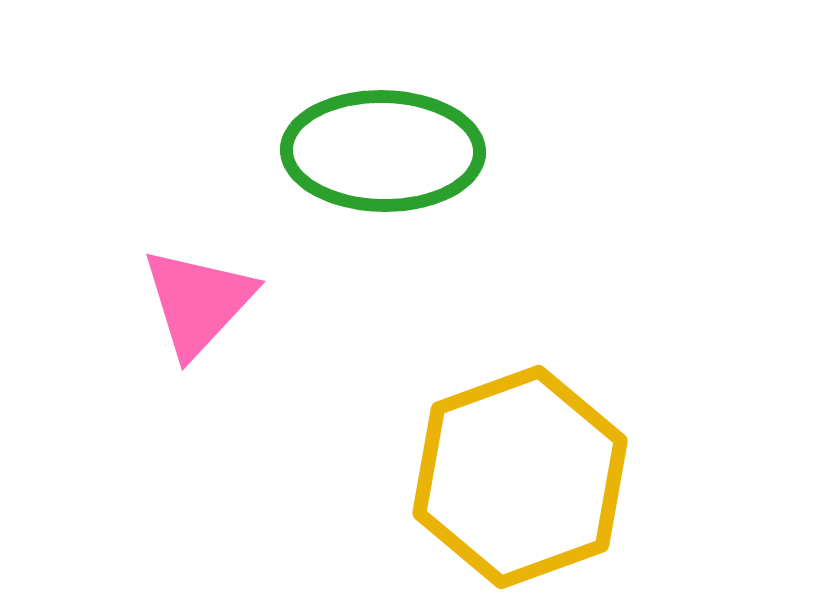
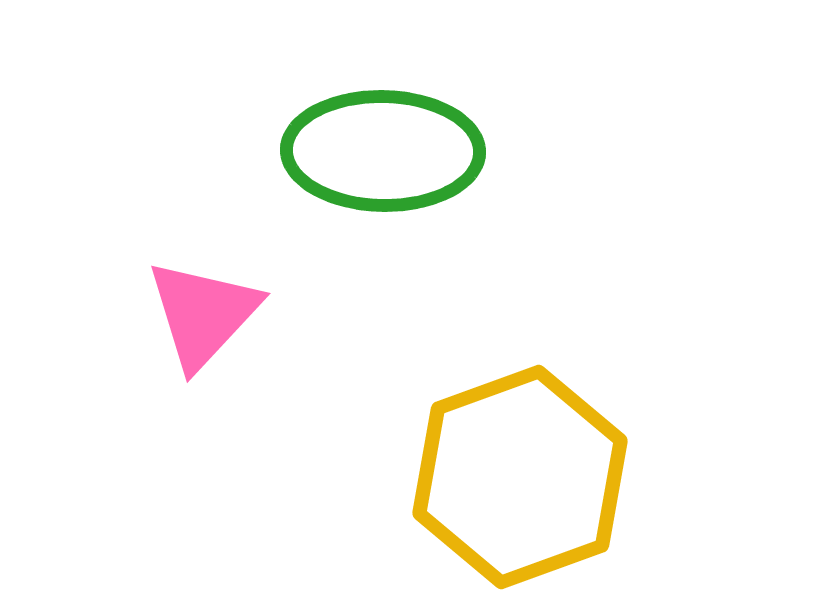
pink triangle: moved 5 px right, 12 px down
